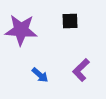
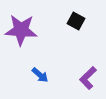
black square: moved 6 px right; rotated 30 degrees clockwise
purple L-shape: moved 7 px right, 8 px down
